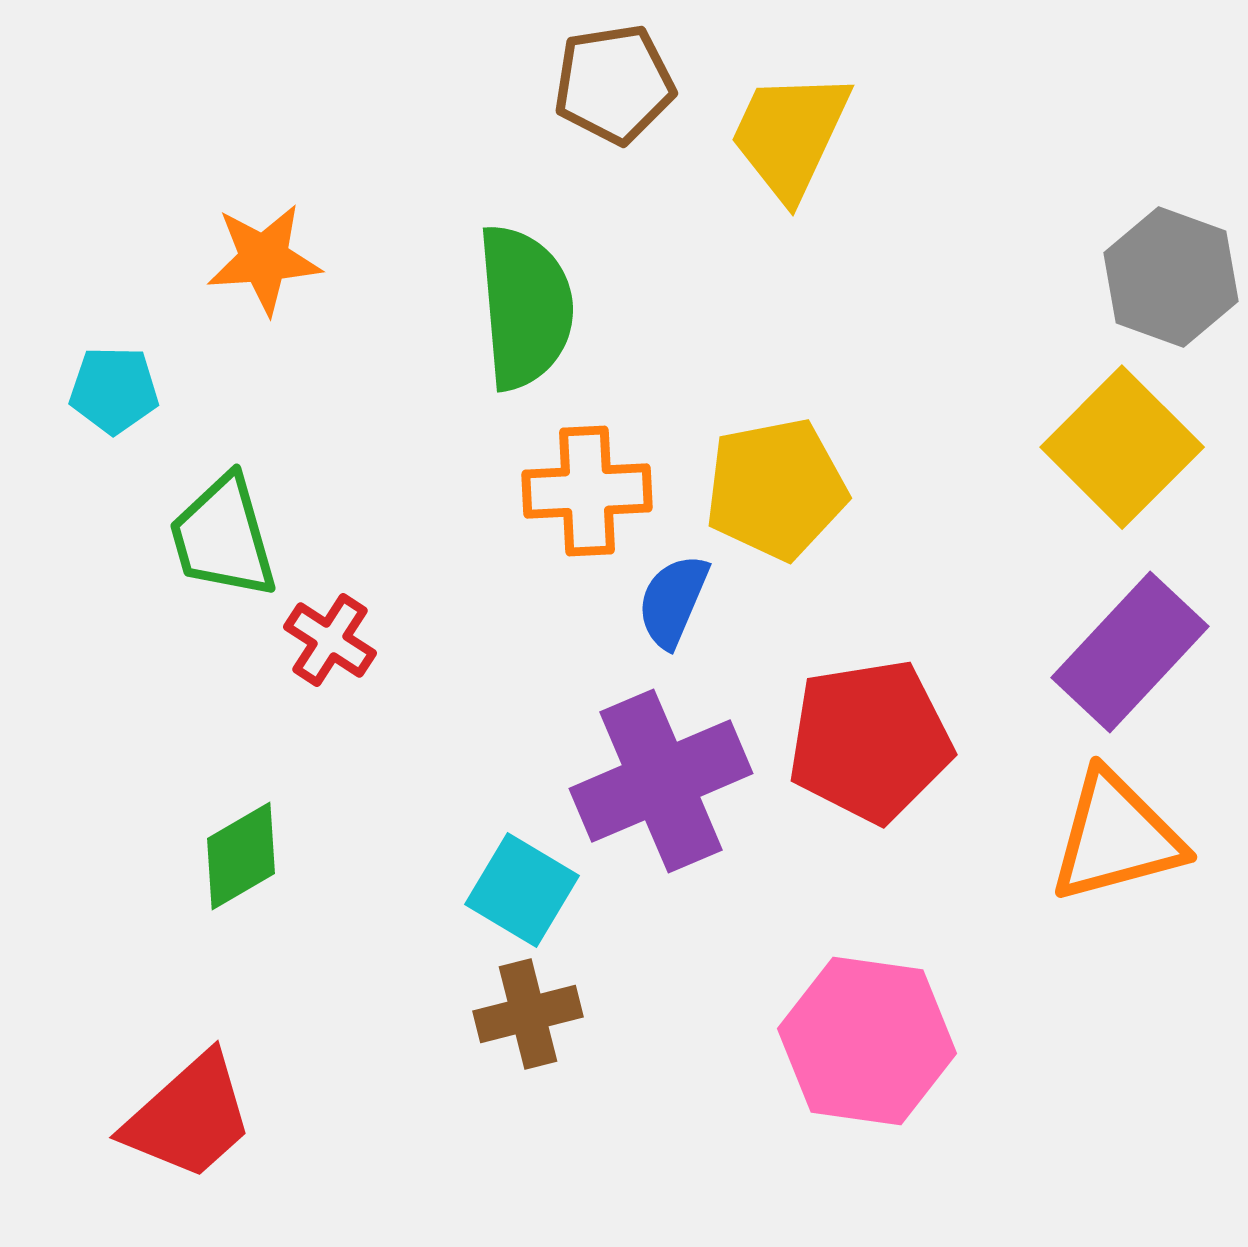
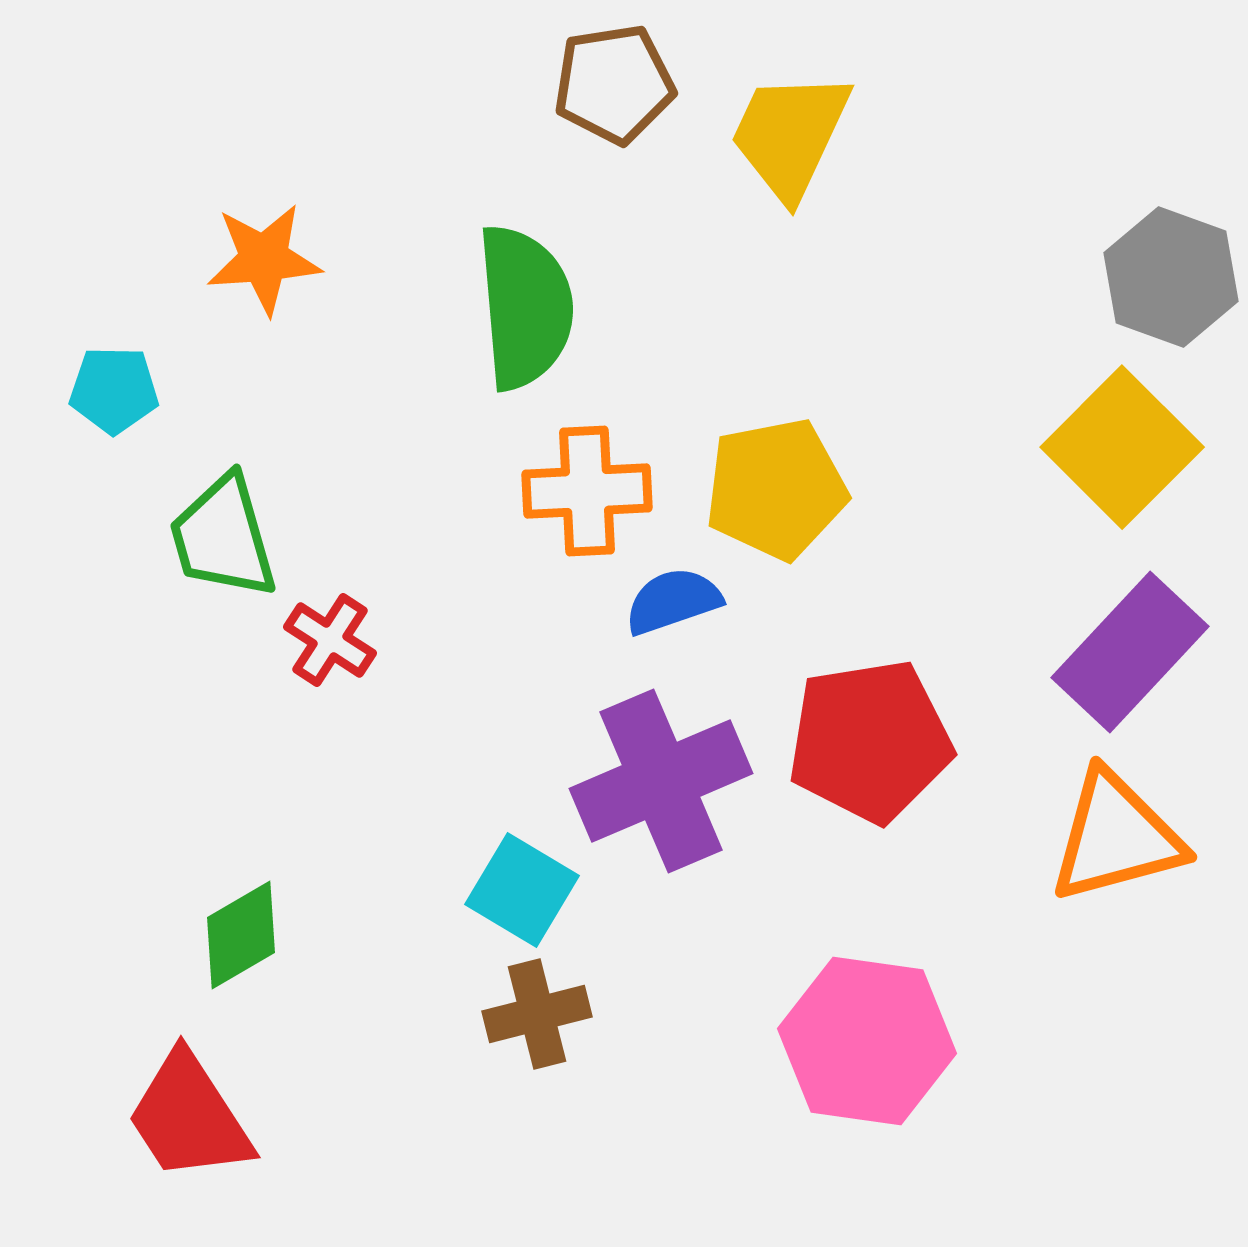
blue semicircle: rotated 48 degrees clockwise
green diamond: moved 79 px down
brown cross: moved 9 px right
red trapezoid: rotated 99 degrees clockwise
